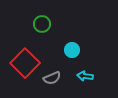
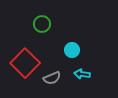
cyan arrow: moved 3 px left, 2 px up
